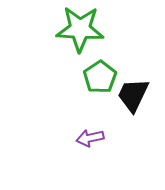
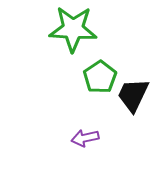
green star: moved 7 px left
purple arrow: moved 5 px left
